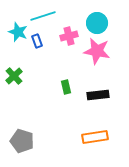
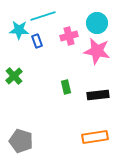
cyan star: moved 1 px right, 2 px up; rotated 18 degrees counterclockwise
gray pentagon: moved 1 px left
